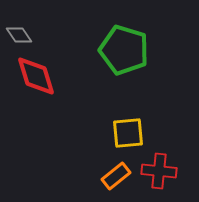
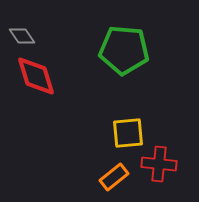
gray diamond: moved 3 px right, 1 px down
green pentagon: rotated 12 degrees counterclockwise
red cross: moved 7 px up
orange rectangle: moved 2 px left, 1 px down
